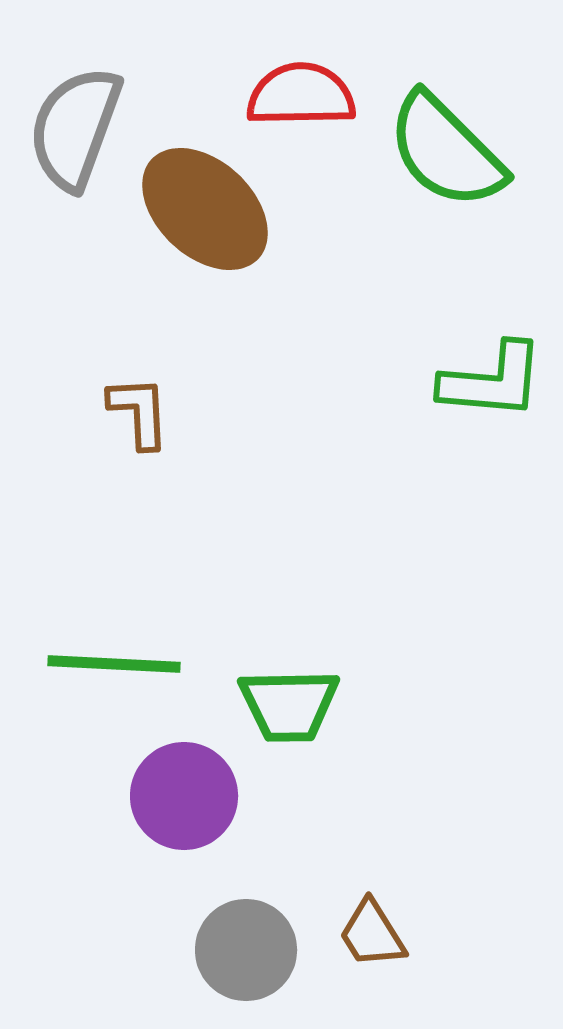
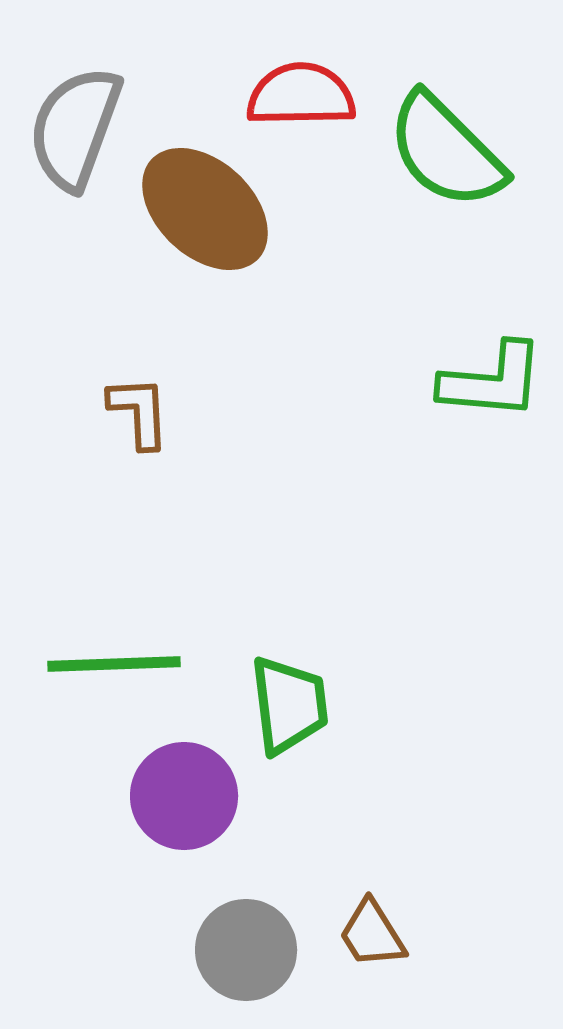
green line: rotated 5 degrees counterclockwise
green trapezoid: rotated 96 degrees counterclockwise
